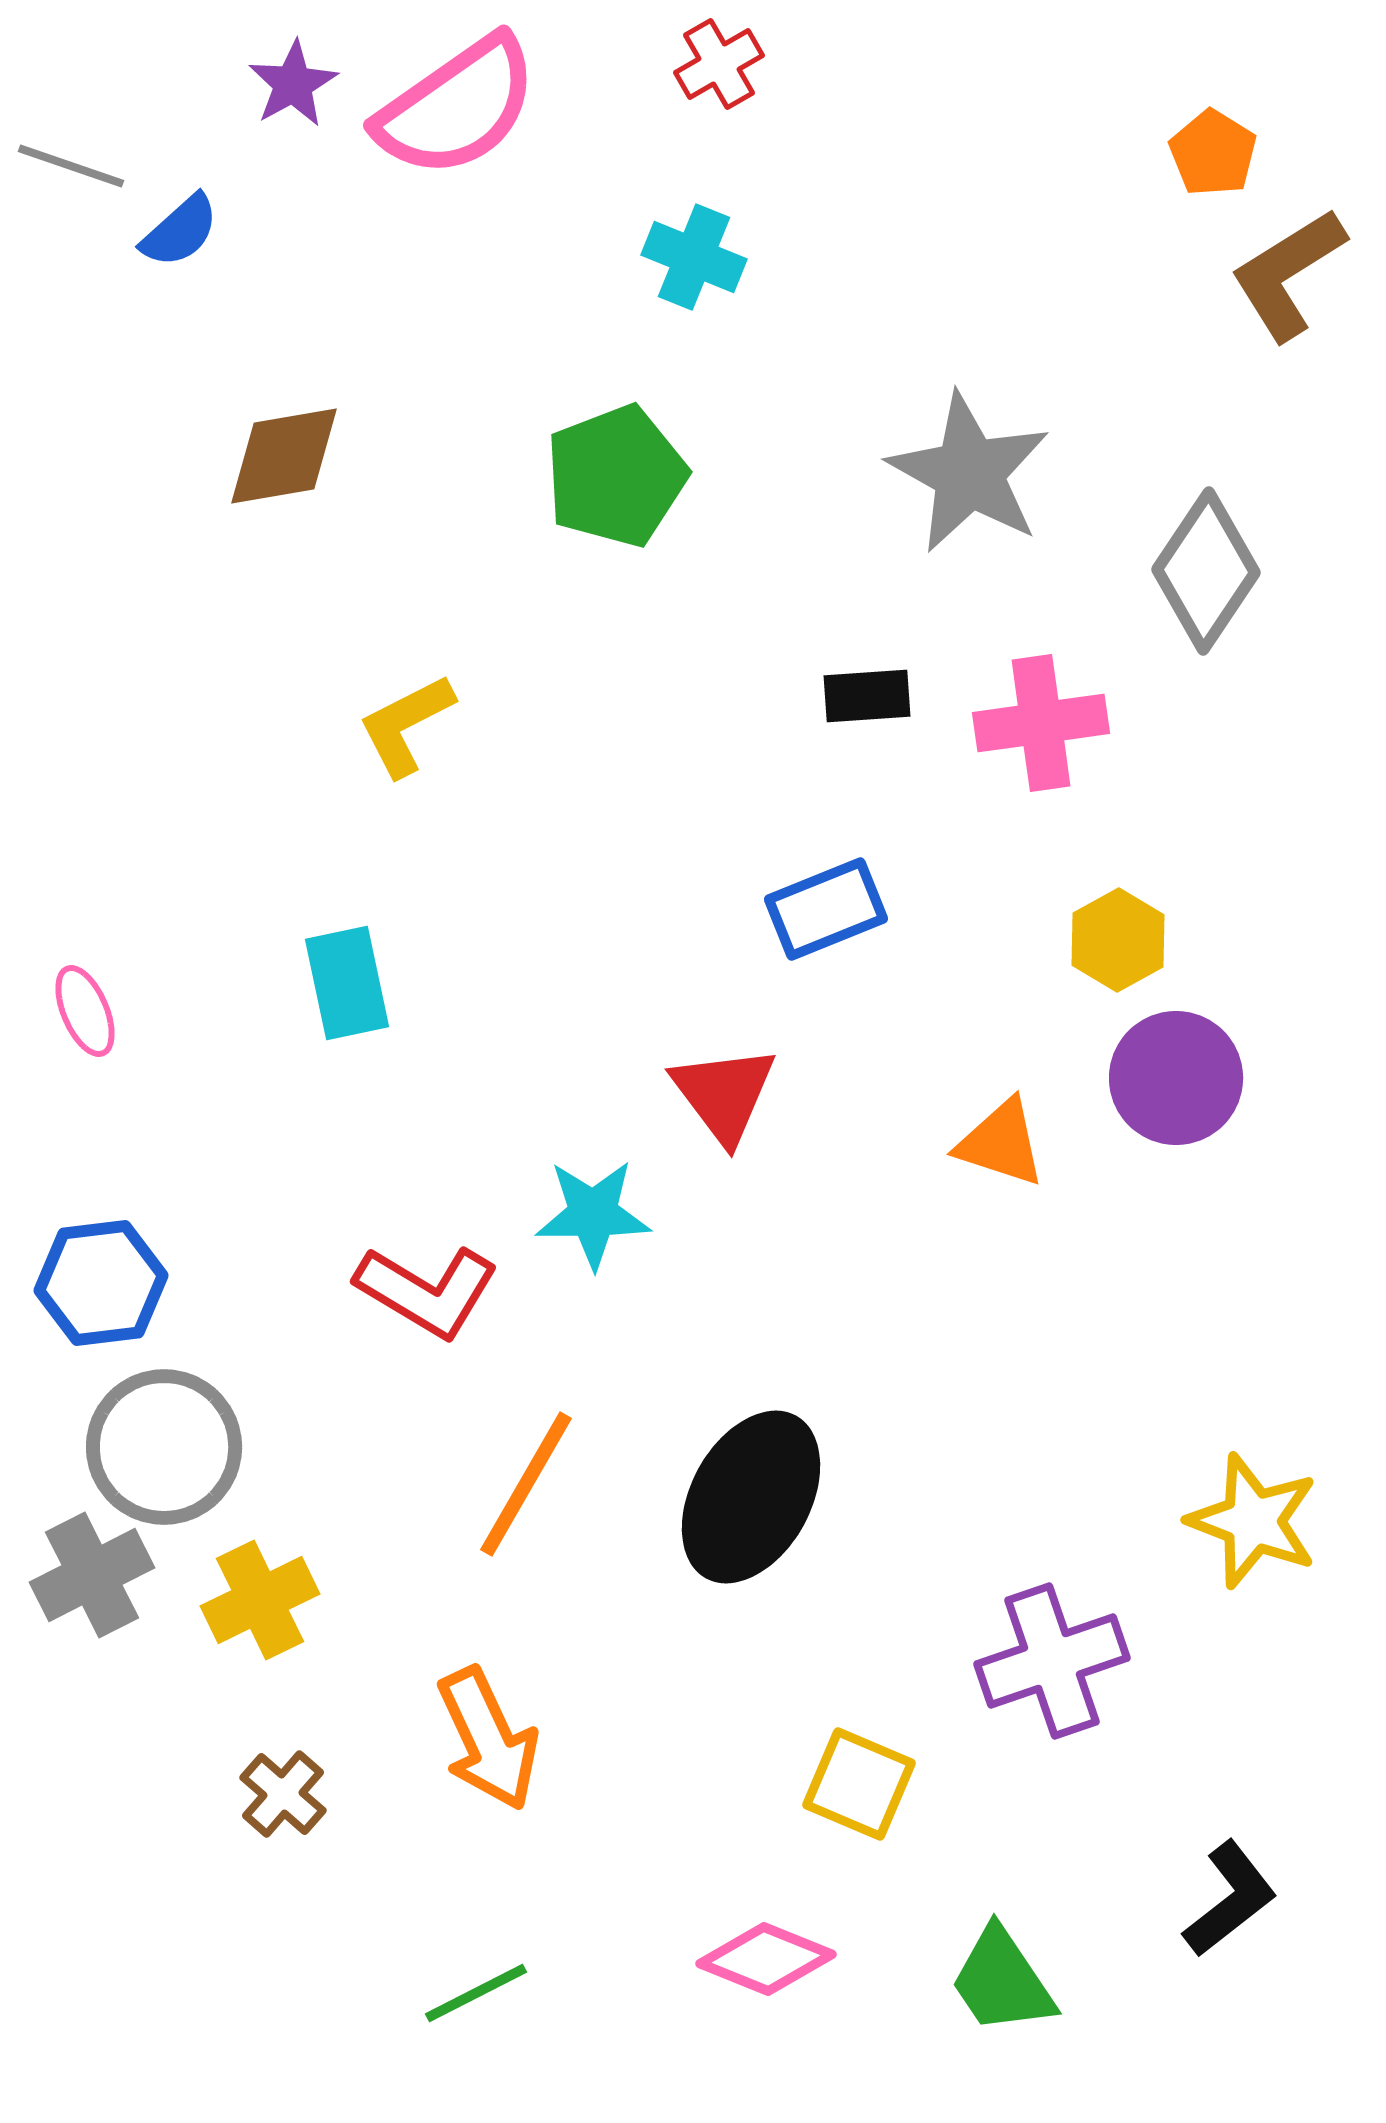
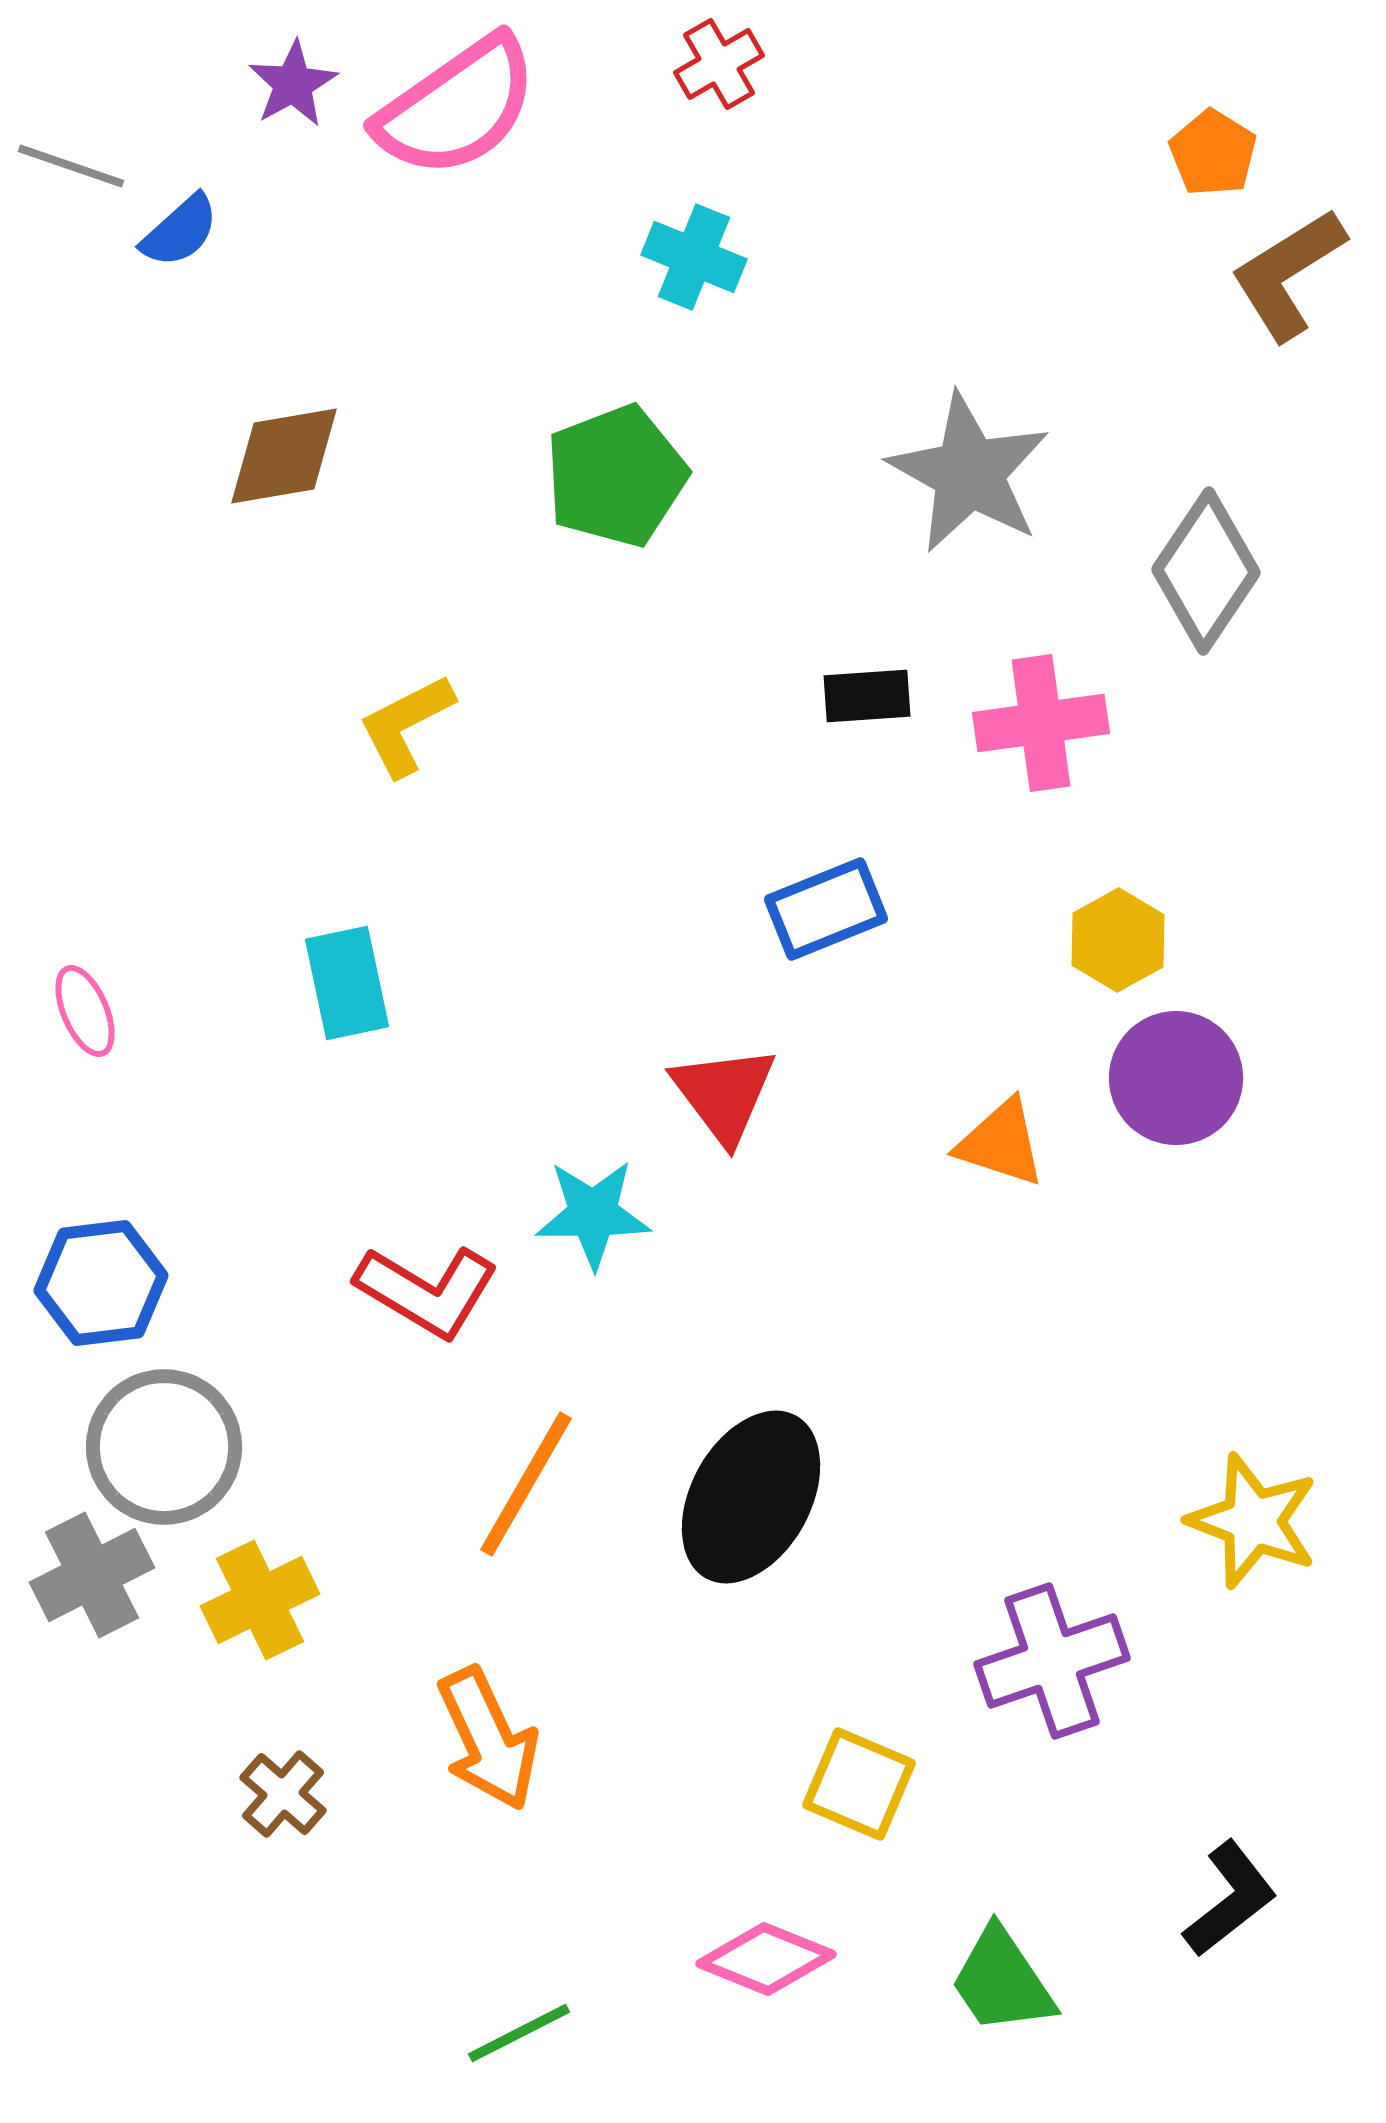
green line: moved 43 px right, 40 px down
